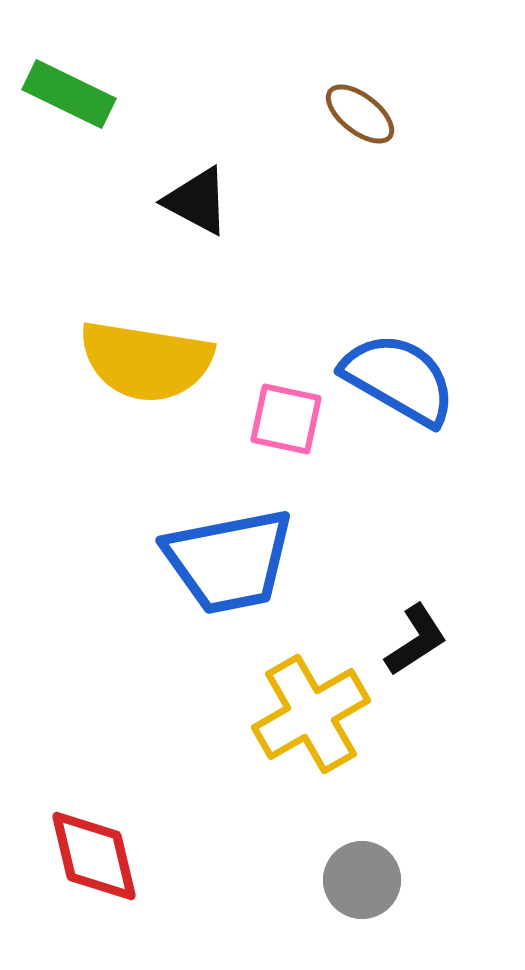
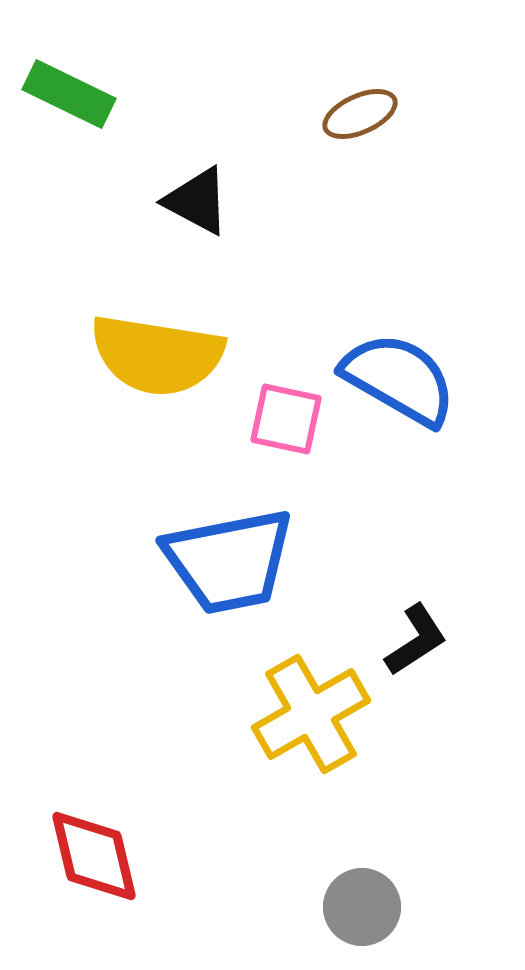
brown ellipse: rotated 62 degrees counterclockwise
yellow semicircle: moved 11 px right, 6 px up
gray circle: moved 27 px down
